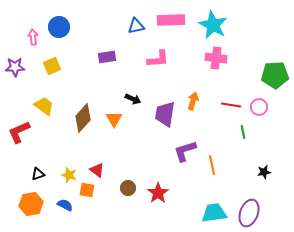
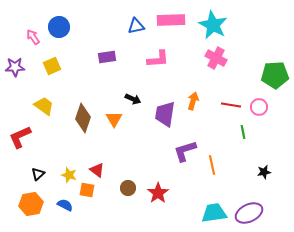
pink arrow: rotated 28 degrees counterclockwise
pink cross: rotated 20 degrees clockwise
brown diamond: rotated 24 degrees counterclockwise
red L-shape: moved 1 px right, 5 px down
black triangle: rotated 24 degrees counterclockwise
purple ellipse: rotated 44 degrees clockwise
